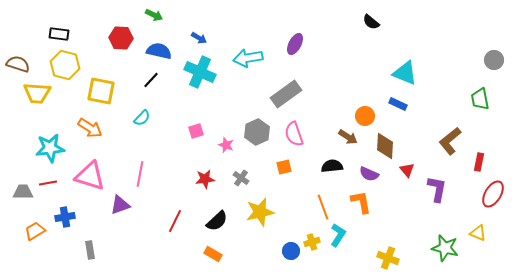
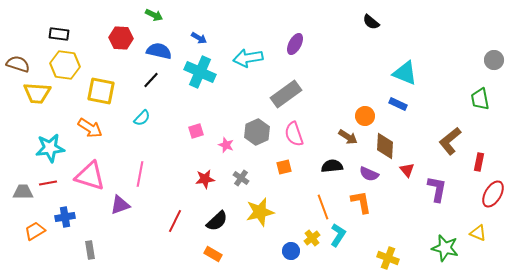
yellow hexagon at (65, 65): rotated 8 degrees counterclockwise
yellow cross at (312, 242): moved 4 px up; rotated 21 degrees counterclockwise
